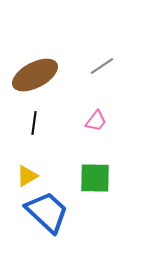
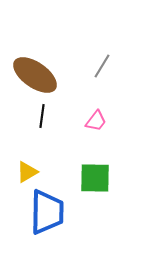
gray line: rotated 25 degrees counterclockwise
brown ellipse: rotated 63 degrees clockwise
black line: moved 8 px right, 7 px up
yellow triangle: moved 4 px up
blue trapezoid: rotated 48 degrees clockwise
